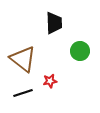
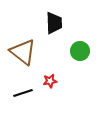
brown triangle: moved 7 px up
